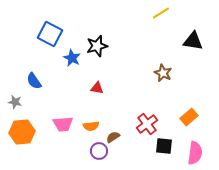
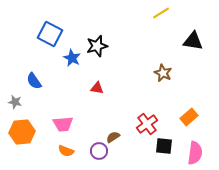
orange semicircle: moved 25 px left, 25 px down; rotated 28 degrees clockwise
